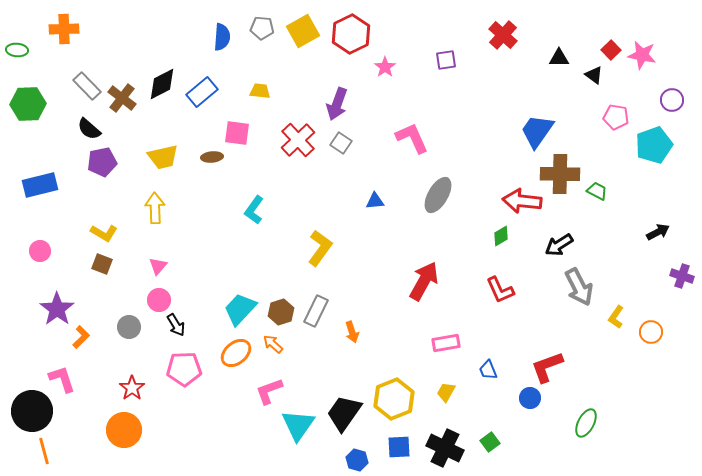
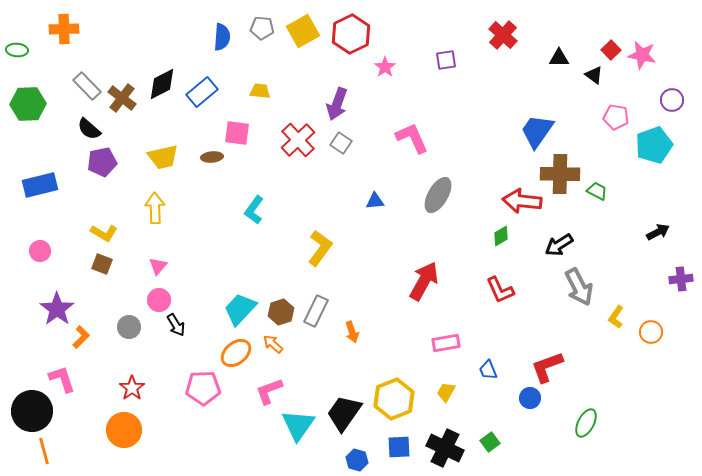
purple cross at (682, 276): moved 1 px left, 3 px down; rotated 25 degrees counterclockwise
pink pentagon at (184, 369): moved 19 px right, 19 px down
